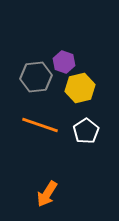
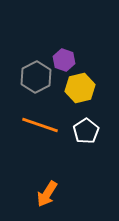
purple hexagon: moved 2 px up
gray hexagon: rotated 20 degrees counterclockwise
